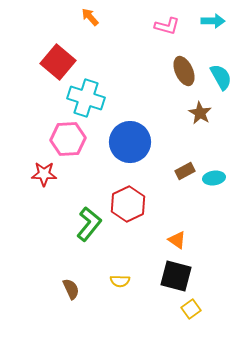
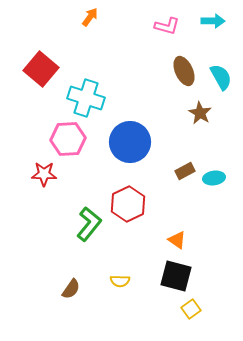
orange arrow: rotated 78 degrees clockwise
red square: moved 17 px left, 7 px down
brown semicircle: rotated 60 degrees clockwise
